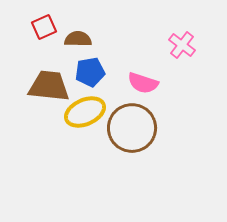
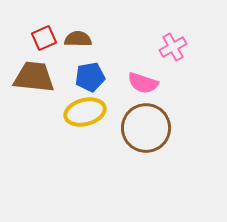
red square: moved 11 px down
pink cross: moved 9 px left, 2 px down; rotated 24 degrees clockwise
blue pentagon: moved 5 px down
brown trapezoid: moved 15 px left, 9 px up
yellow ellipse: rotated 9 degrees clockwise
brown circle: moved 14 px right
